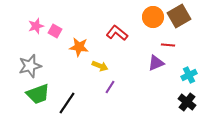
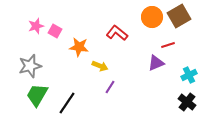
orange circle: moved 1 px left
red line: rotated 24 degrees counterclockwise
green trapezoid: moved 1 px left, 1 px down; rotated 140 degrees clockwise
